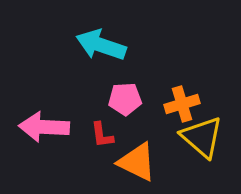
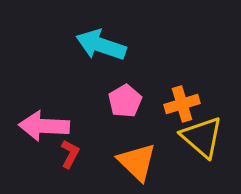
pink pentagon: moved 2 px down; rotated 28 degrees counterclockwise
pink arrow: moved 1 px up
red L-shape: moved 32 px left, 19 px down; rotated 144 degrees counterclockwise
orange triangle: rotated 18 degrees clockwise
